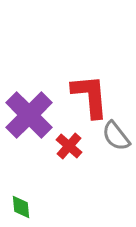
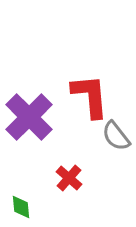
purple cross: moved 2 px down
red cross: moved 32 px down
